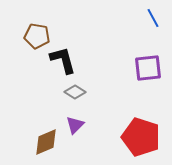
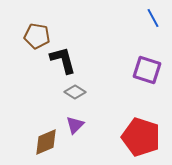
purple square: moved 1 px left, 2 px down; rotated 24 degrees clockwise
